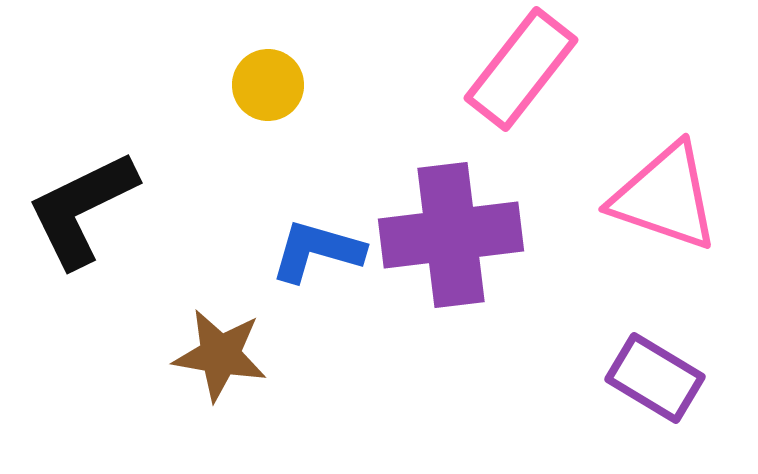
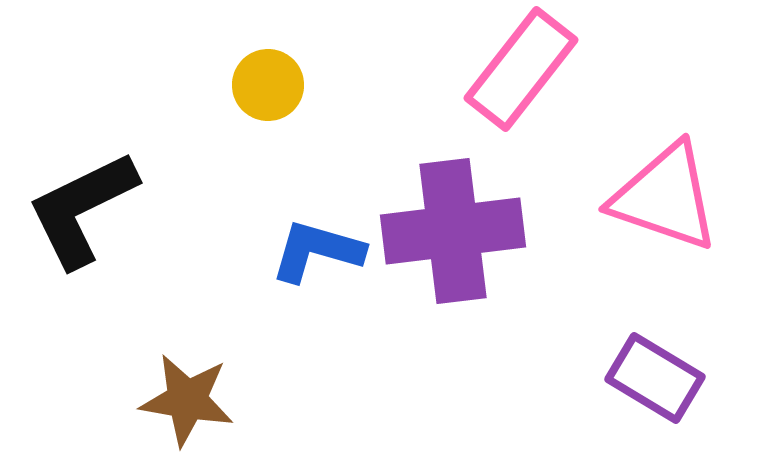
purple cross: moved 2 px right, 4 px up
brown star: moved 33 px left, 45 px down
